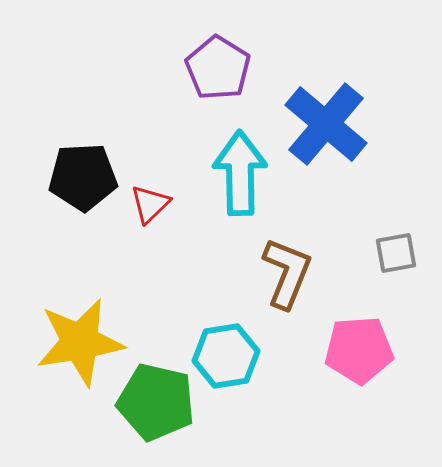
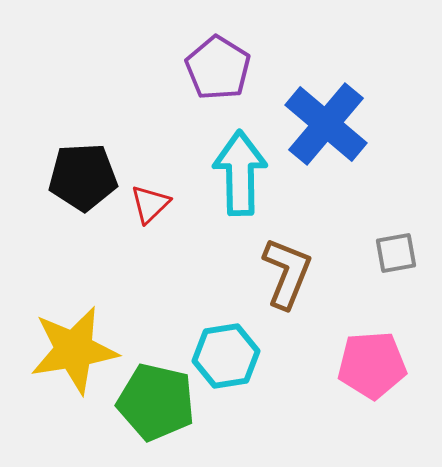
yellow star: moved 6 px left, 8 px down
pink pentagon: moved 13 px right, 15 px down
